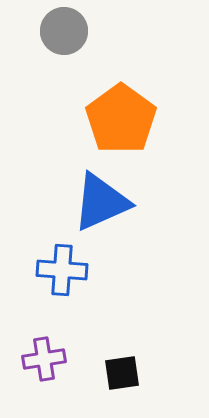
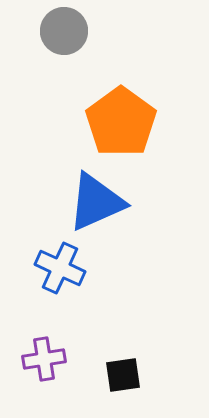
orange pentagon: moved 3 px down
blue triangle: moved 5 px left
blue cross: moved 2 px left, 2 px up; rotated 21 degrees clockwise
black square: moved 1 px right, 2 px down
